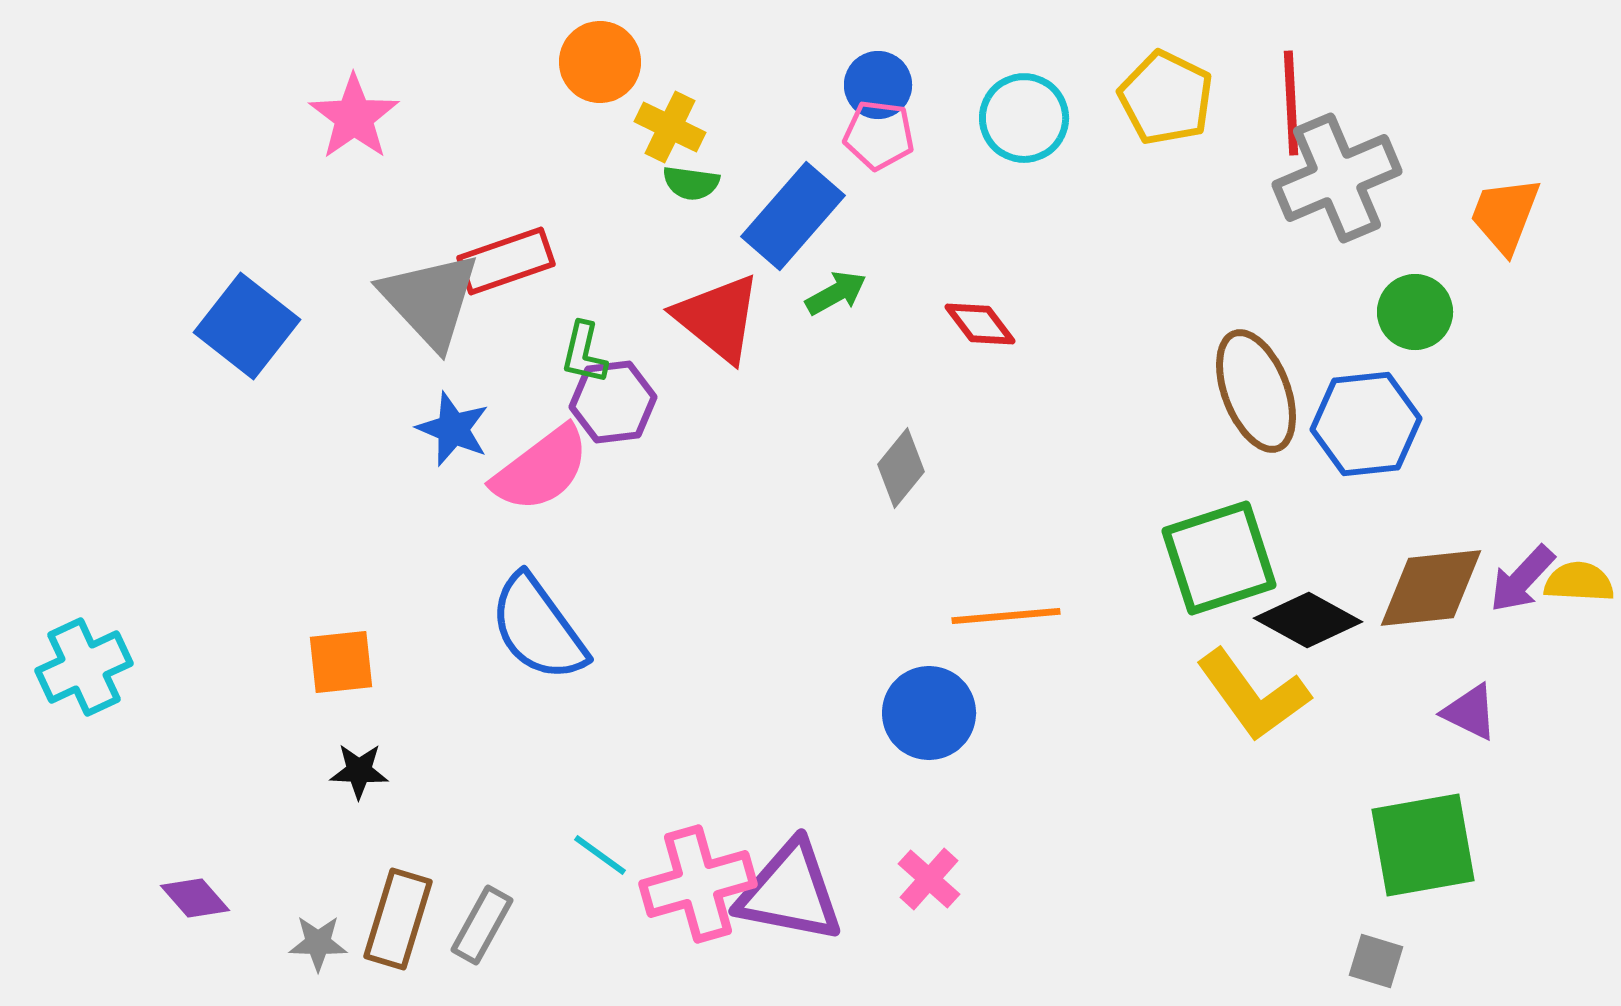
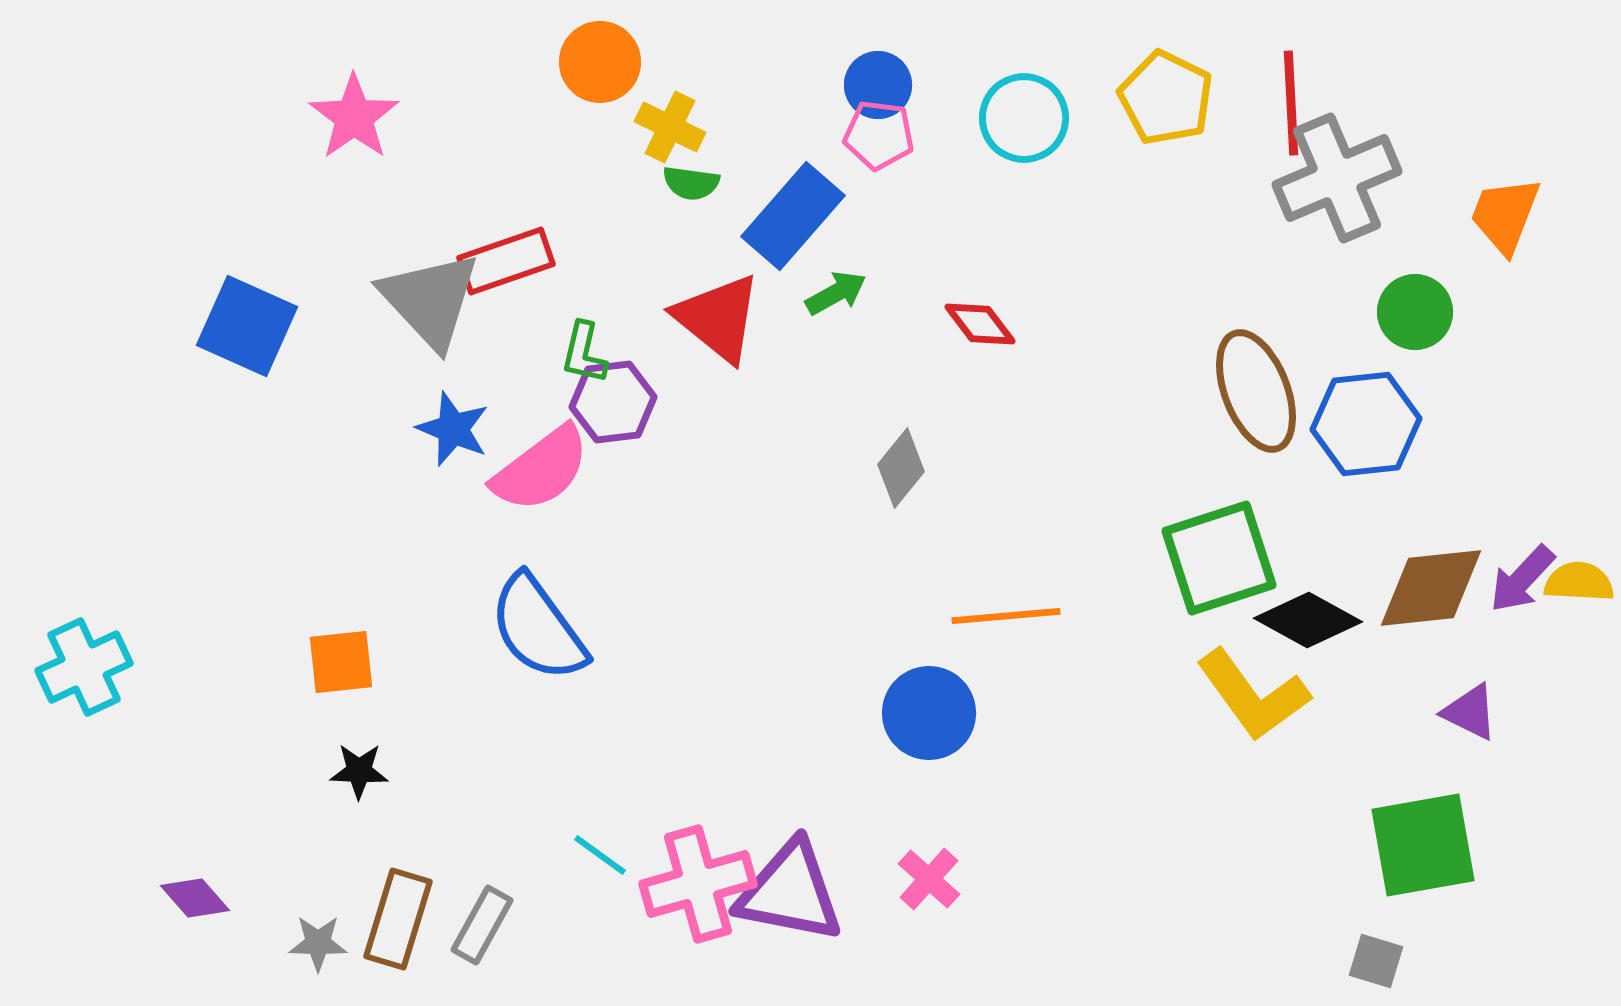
blue square at (247, 326): rotated 14 degrees counterclockwise
